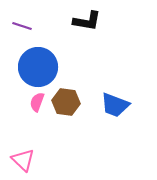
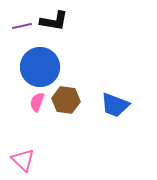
black L-shape: moved 33 px left
purple line: rotated 30 degrees counterclockwise
blue circle: moved 2 px right
brown hexagon: moved 2 px up
